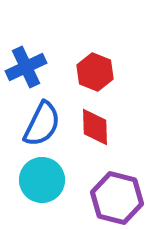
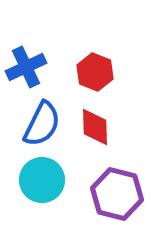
purple hexagon: moved 4 px up
